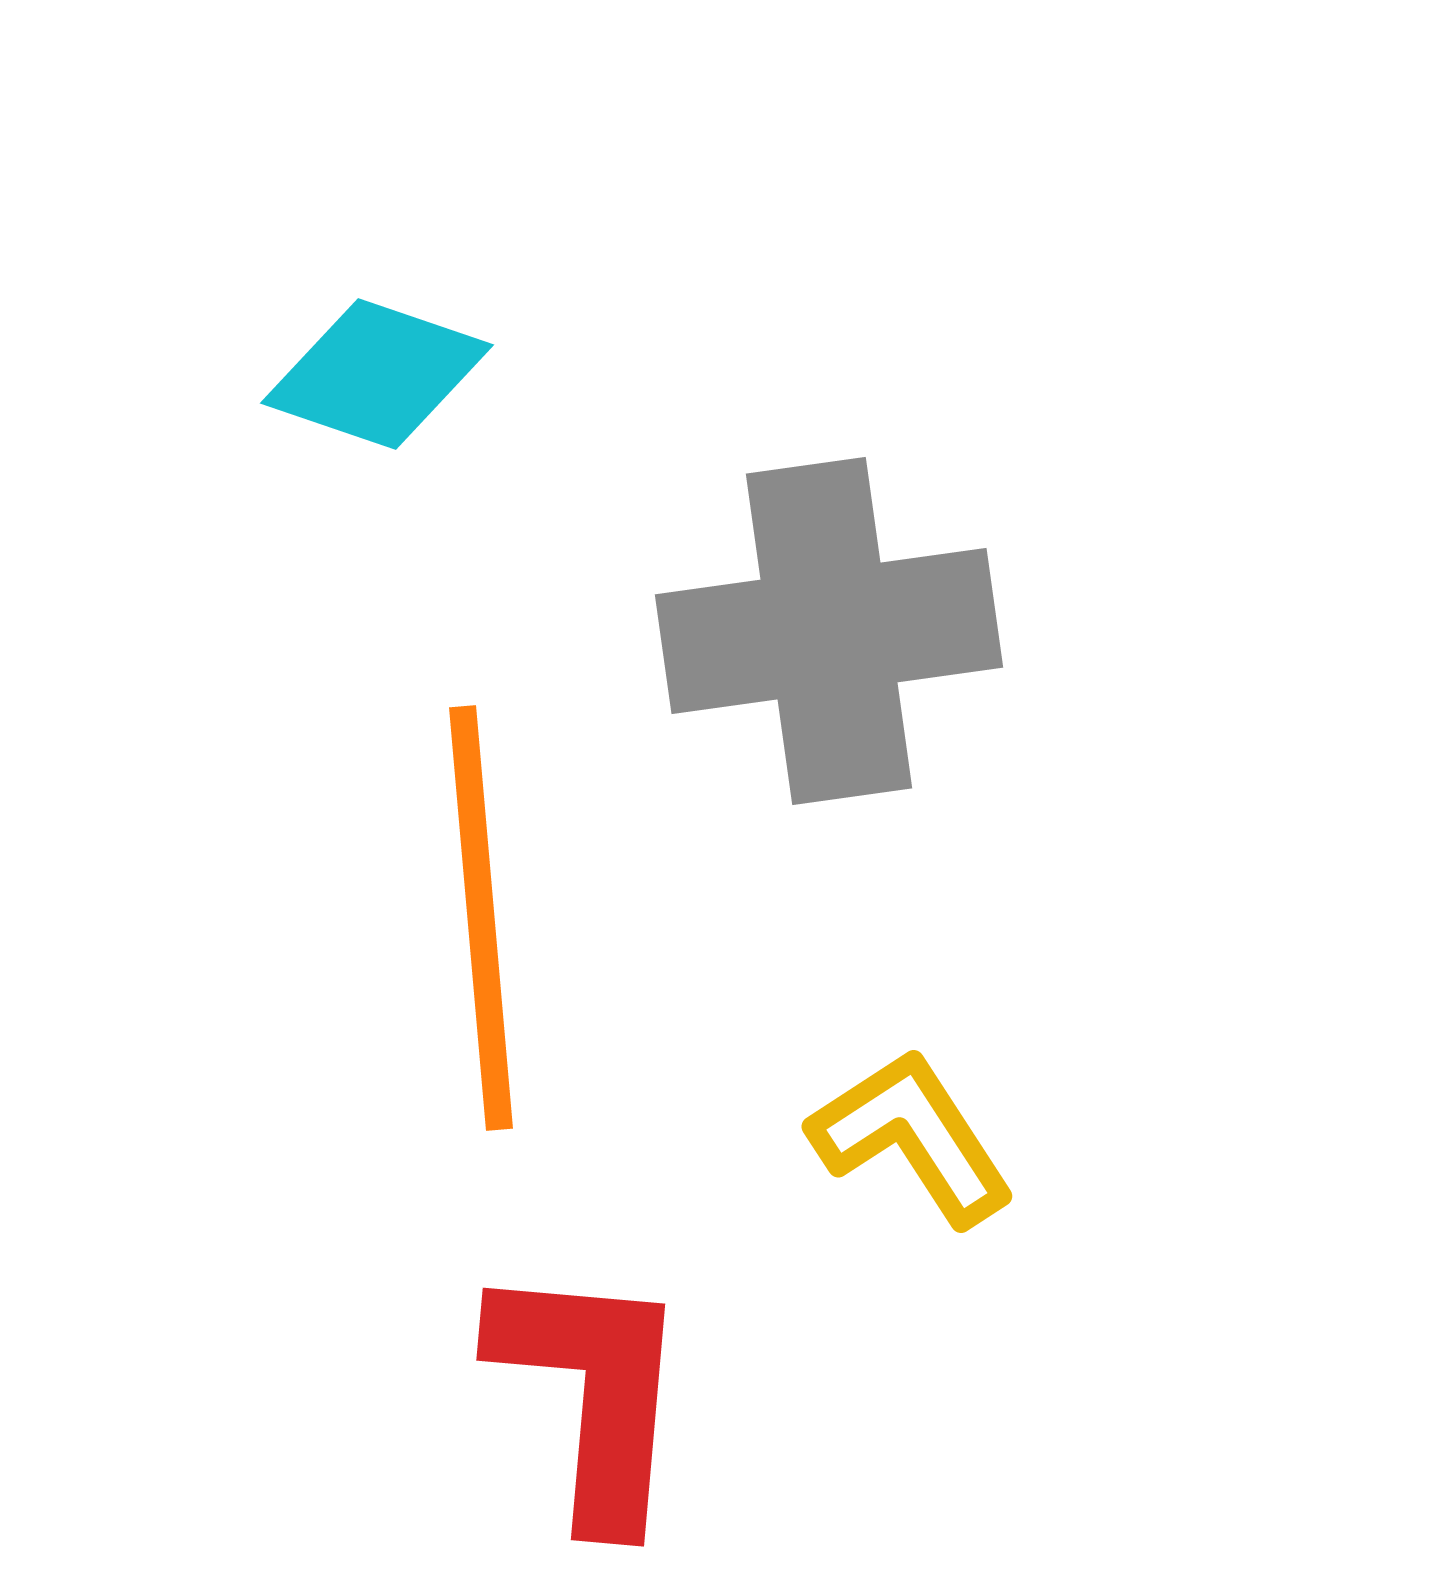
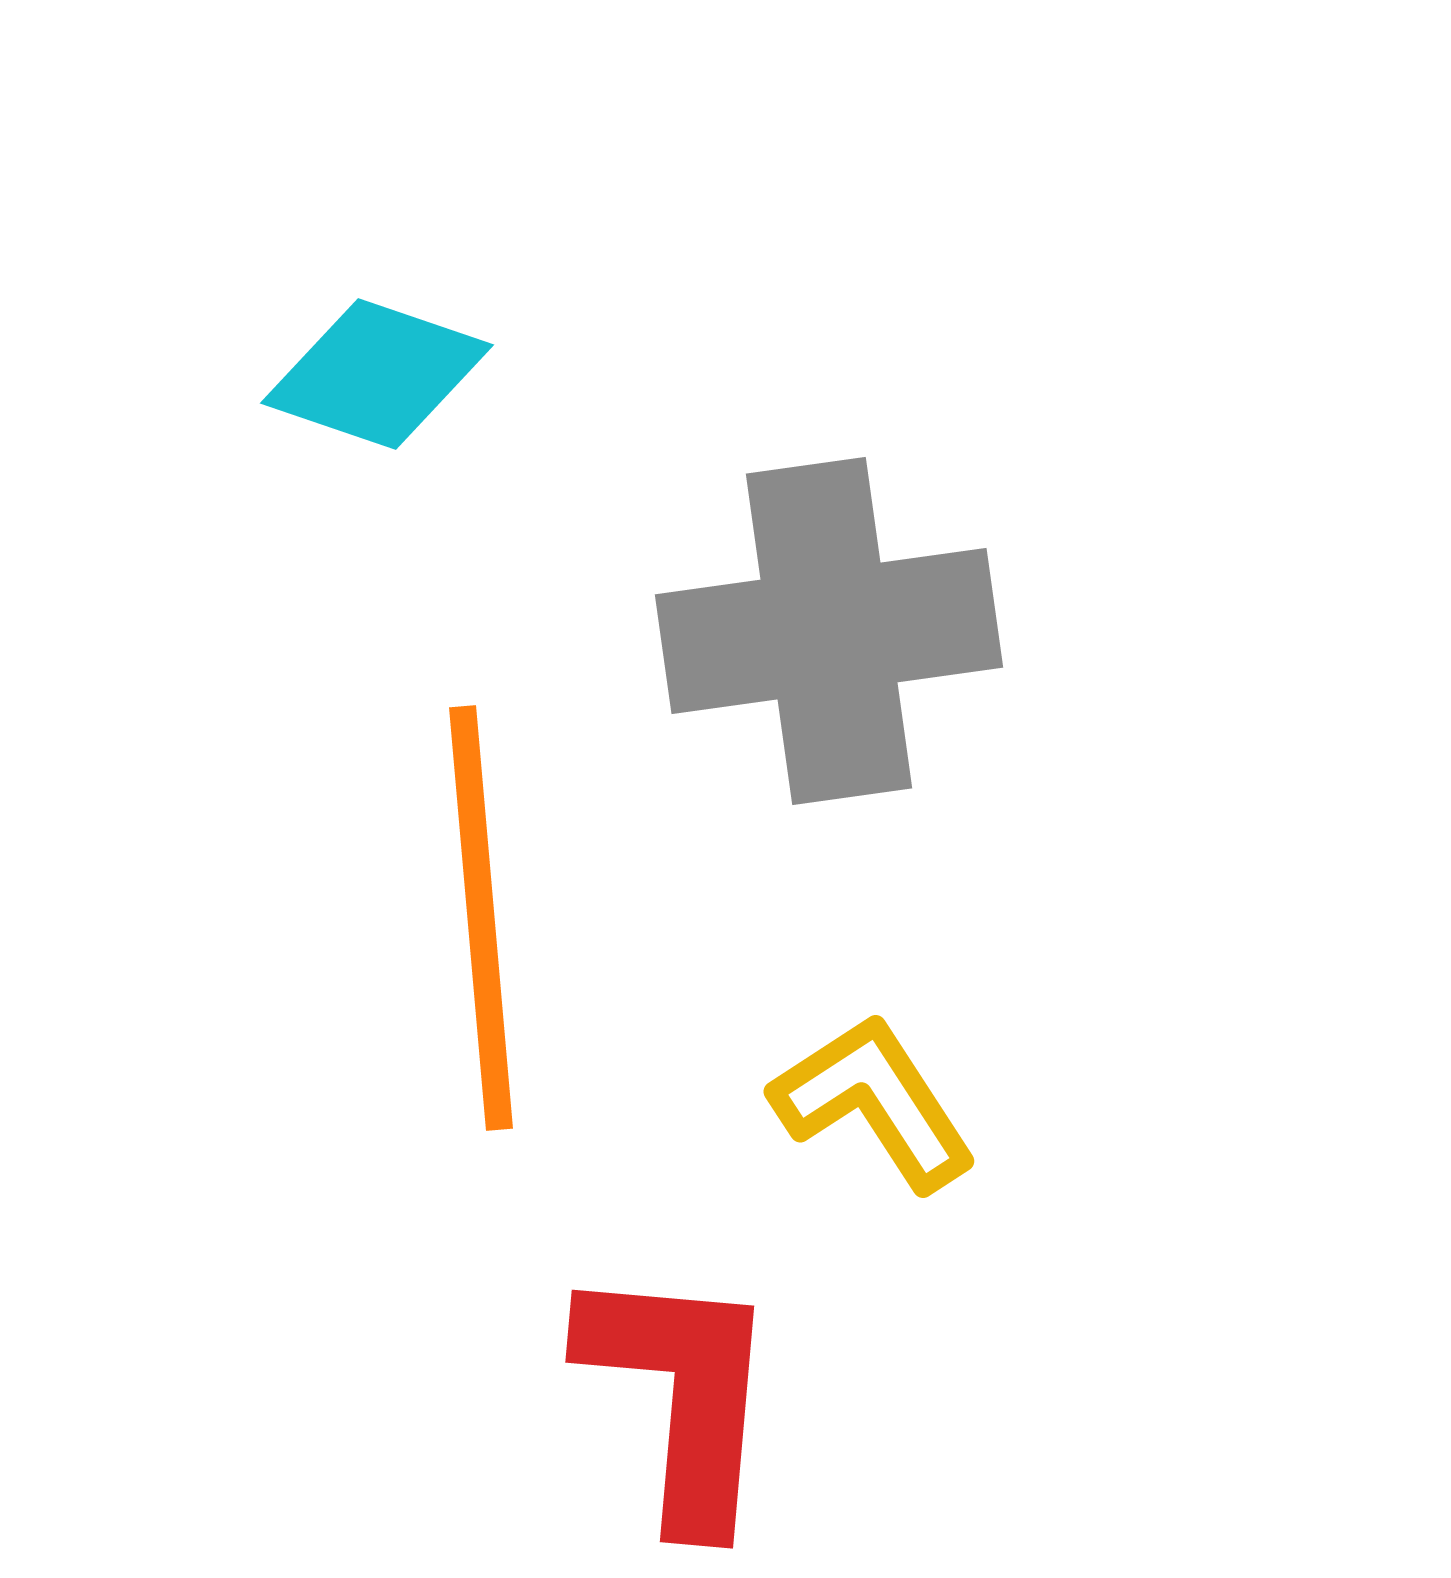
yellow L-shape: moved 38 px left, 35 px up
red L-shape: moved 89 px right, 2 px down
